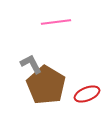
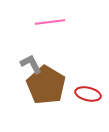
pink line: moved 6 px left
red ellipse: moved 1 px right; rotated 35 degrees clockwise
